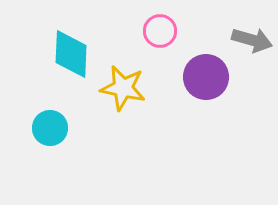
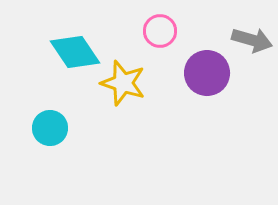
cyan diamond: moved 4 px right, 2 px up; rotated 36 degrees counterclockwise
purple circle: moved 1 px right, 4 px up
yellow star: moved 5 px up; rotated 6 degrees clockwise
